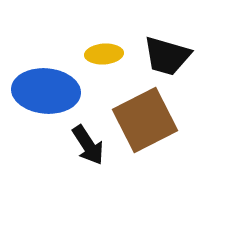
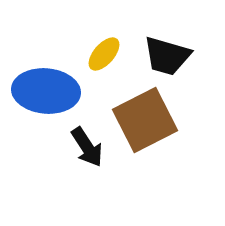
yellow ellipse: rotated 45 degrees counterclockwise
black arrow: moved 1 px left, 2 px down
